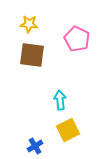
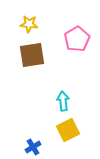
pink pentagon: rotated 15 degrees clockwise
brown square: rotated 16 degrees counterclockwise
cyan arrow: moved 3 px right, 1 px down
blue cross: moved 2 px left, 1 px down
